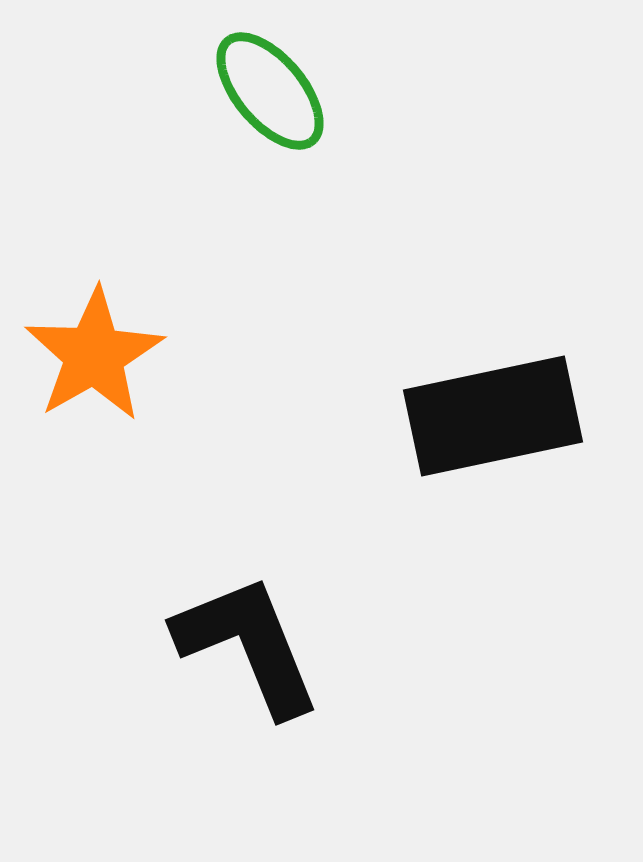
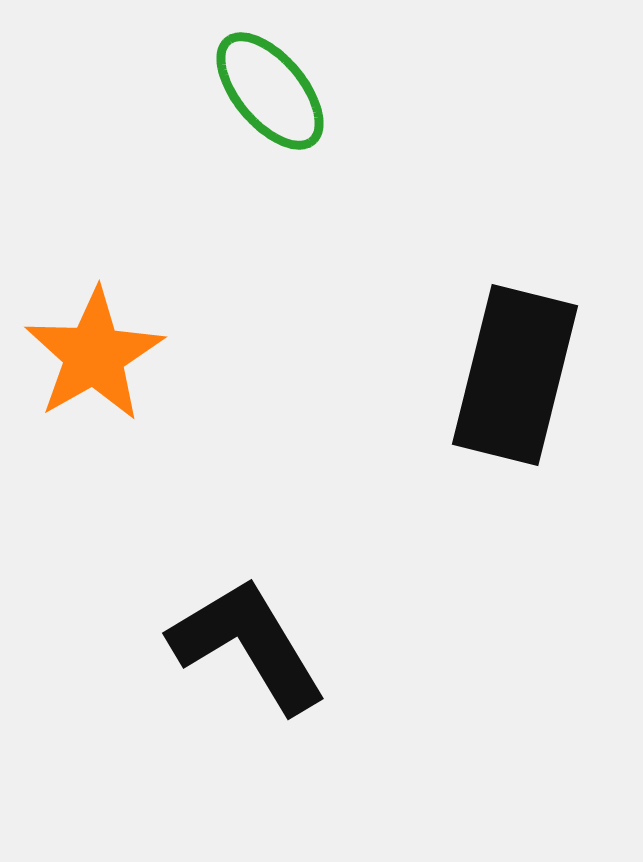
black rectangle: moved 22 px right, 41 px up; rotated 64 degrees counterclockwise
black L-shape: rotated 9 degrees counterclockwise
